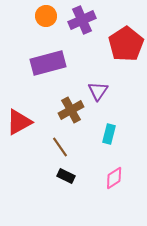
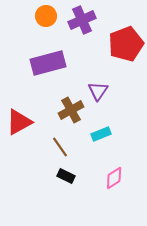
red pentagon: rotated 12 degrees clockwise
cyan rectangle: moved 8 px left; rotated 54 degrees clockwise
